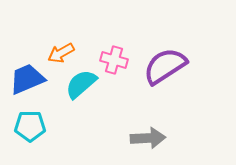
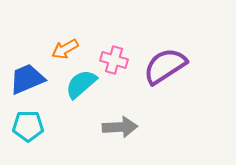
orange arrow: moved 4 px right, 4 px up
cyan pentagon: moved 2 px left
gray arrow: moved 28 px left, 11 px up
